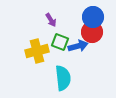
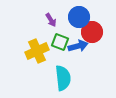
blue circle: moved 14 px left
yellow cross: rotated 10 degrees counterclockwise
